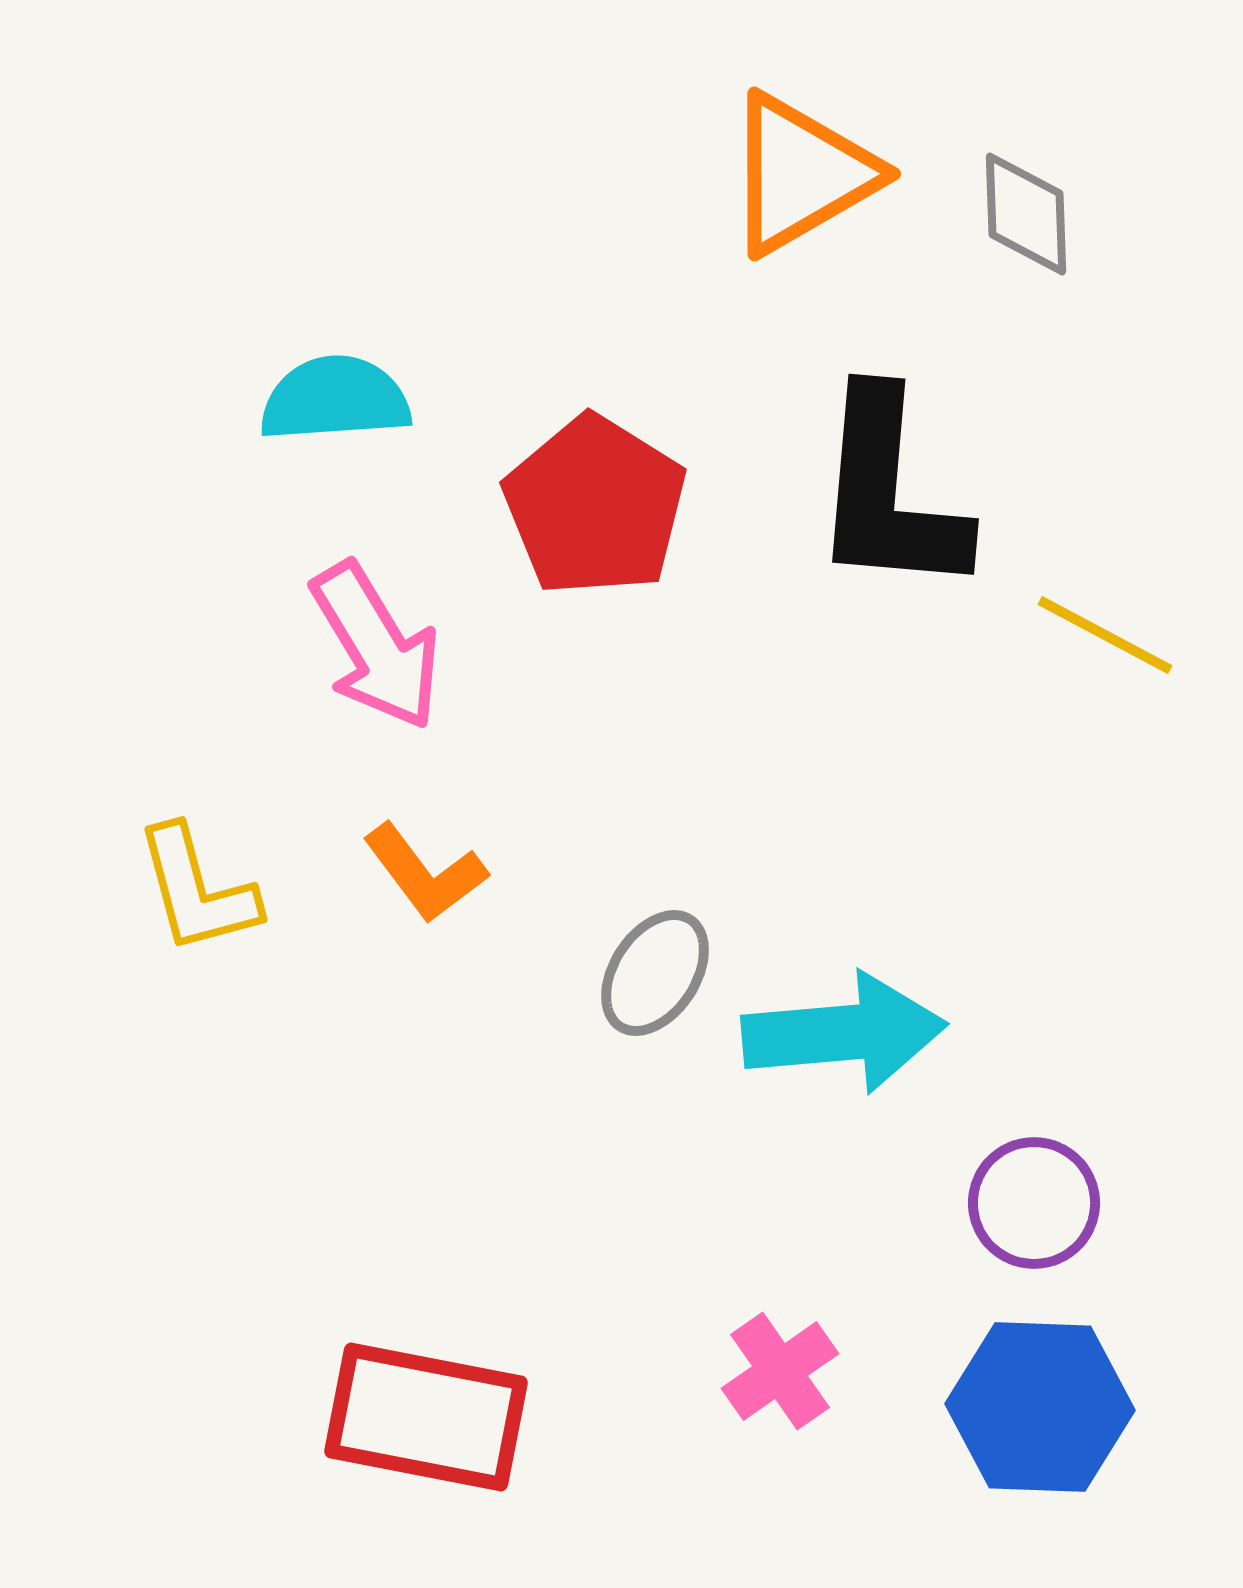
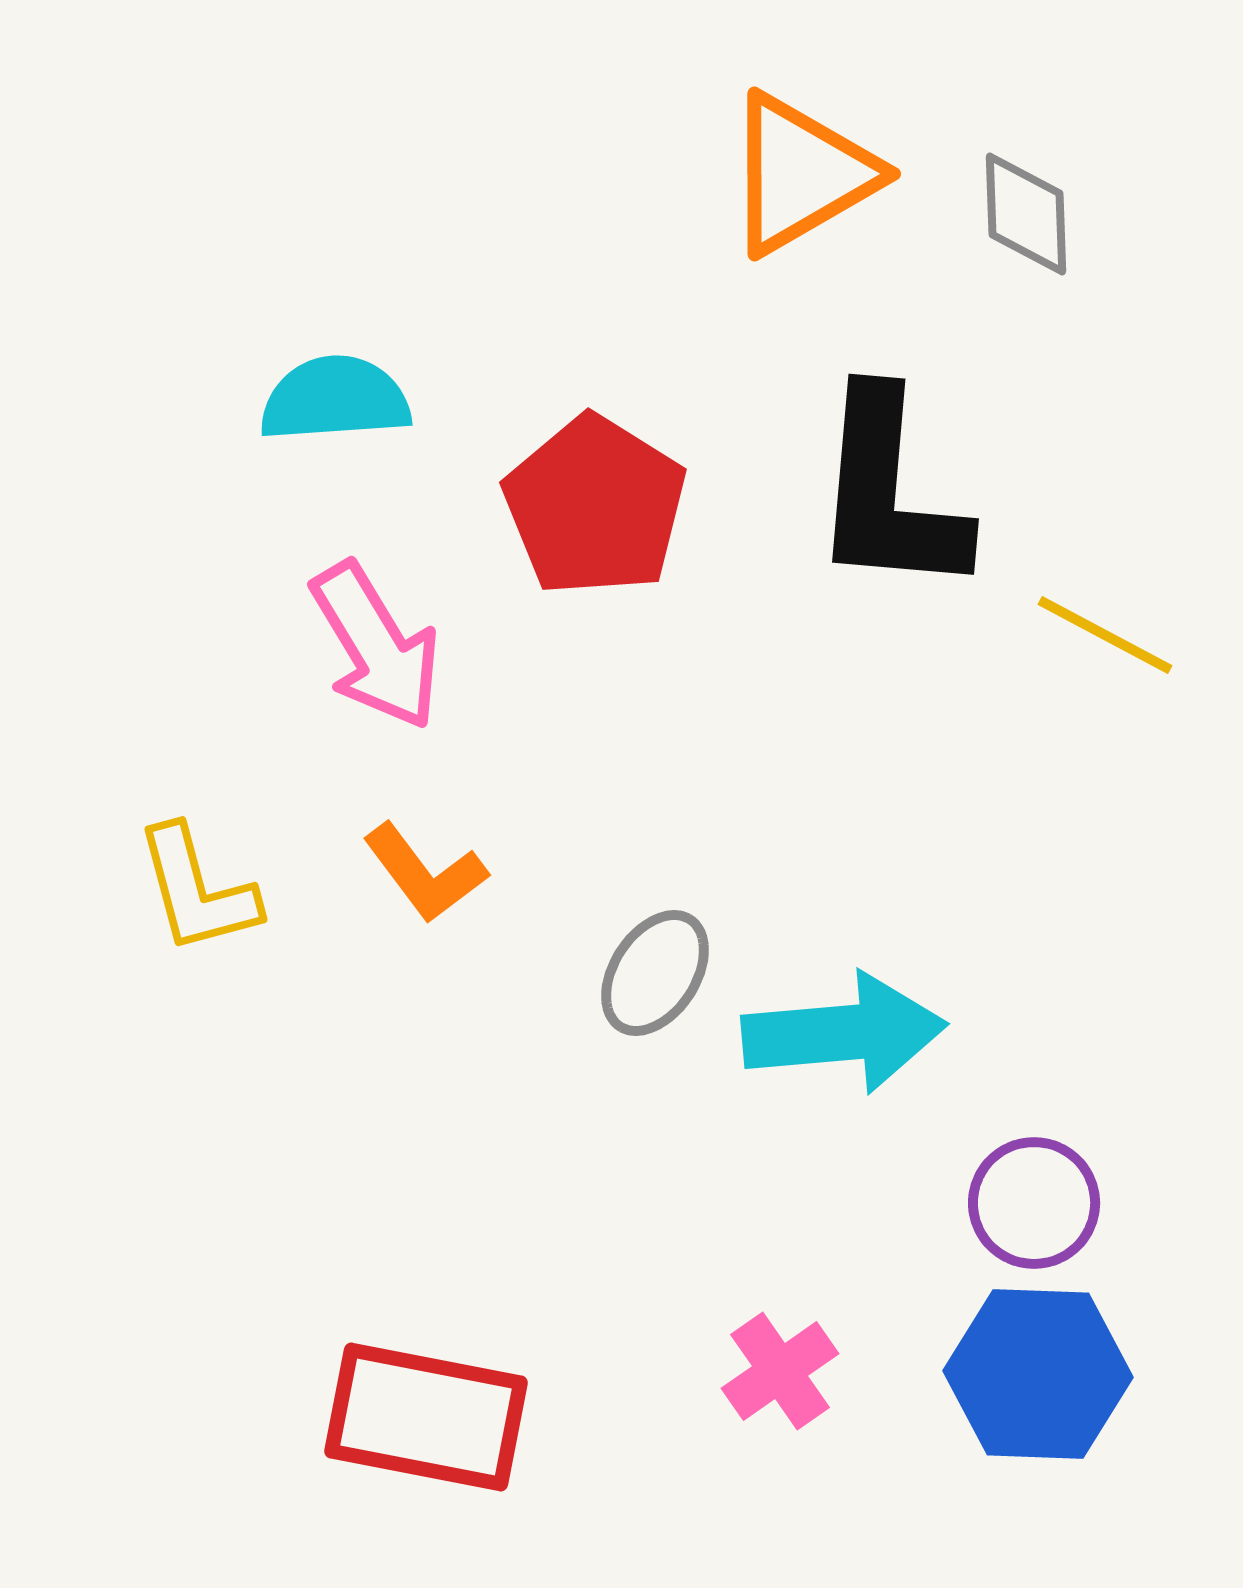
blue hexagon: moved 2 px left, 33 px up
